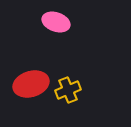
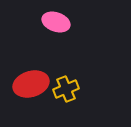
yellow cross: moved 2 px left, 1 px up
